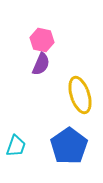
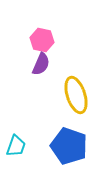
yellow ellipse: moved 4 px left
blue pentagon: rotated 18 degrees counterclockwise
